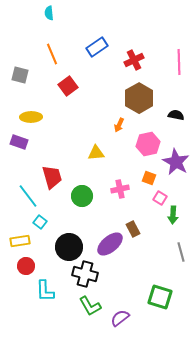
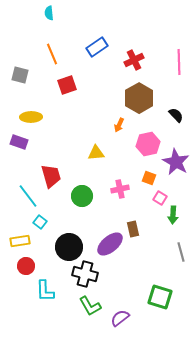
red square: moved 1 px left, 1 px up; rotated 18 degrees clockwise
black semicircle: rotated 35 degrees clockwise
red trapezoid: moved 1 px left, 1 px up
brown rectangle: rotated 14 degrees clockwise
